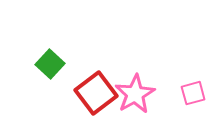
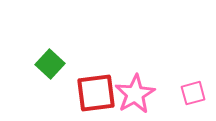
red square: rotated 30 degrees clockwise
